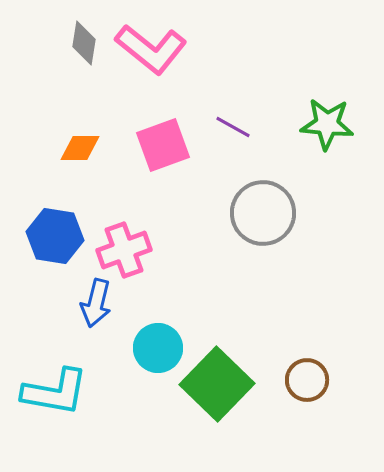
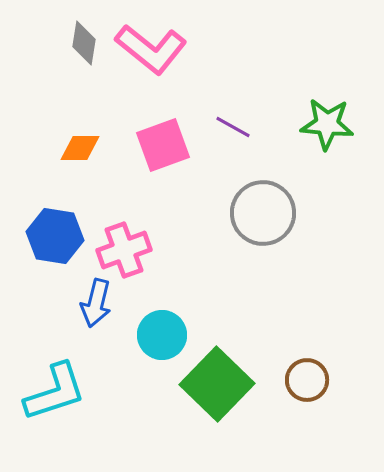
cyan circle: moved 4 px right, 13 px up
cyan L-shape: rotated 28 degrees counterclockwise
